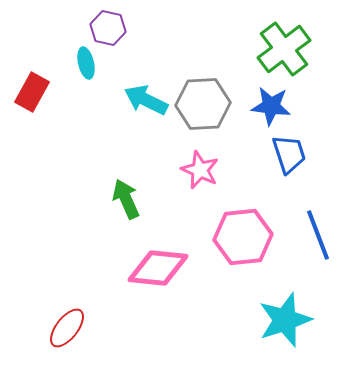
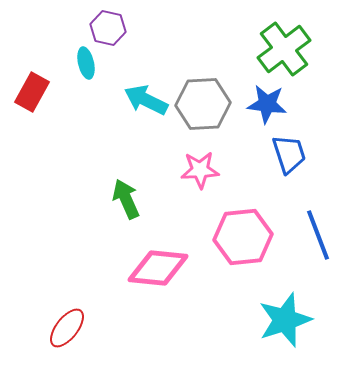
blue star: moved 4 px left, 2 px up
pink star: rotated 27 degrees counterclockwise
